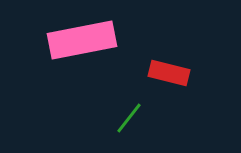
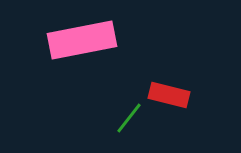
red rectangle: moved 22 px down
